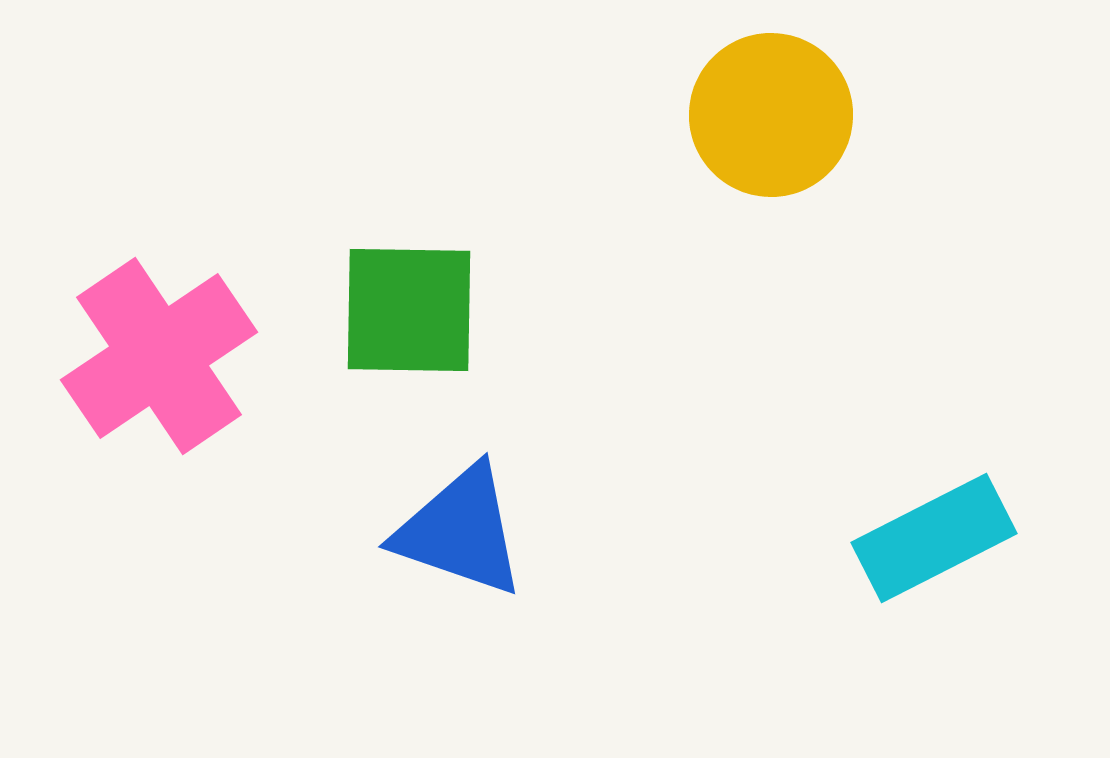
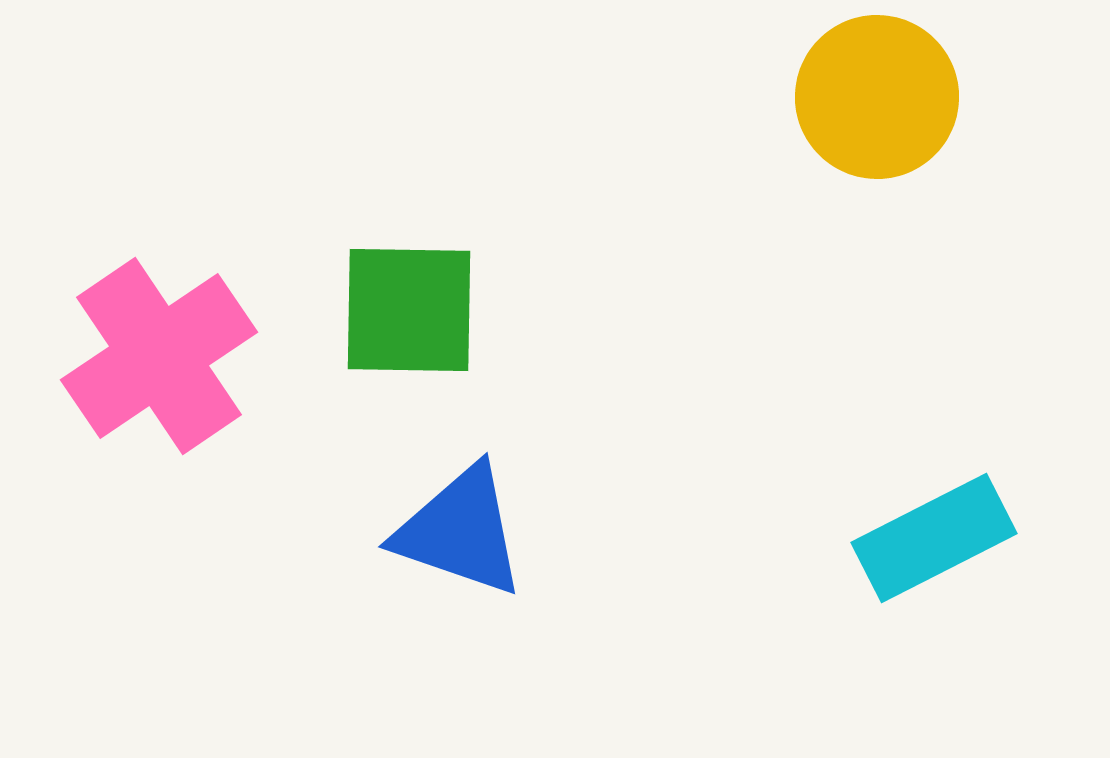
yellow circle: moved 106 px right, 18 px up
